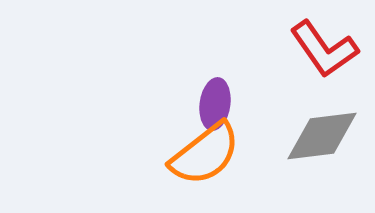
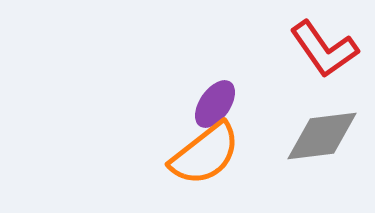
purple ellipse: rotated 27 degrees clockwise
